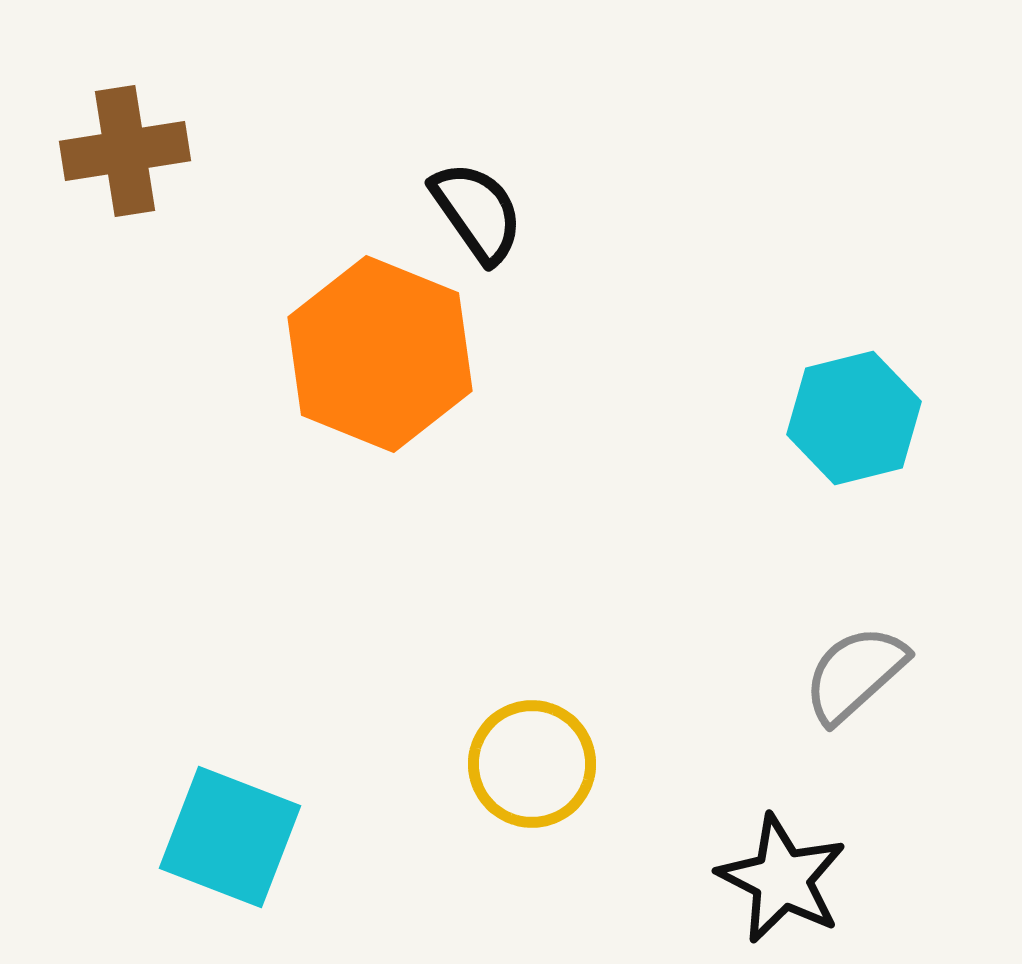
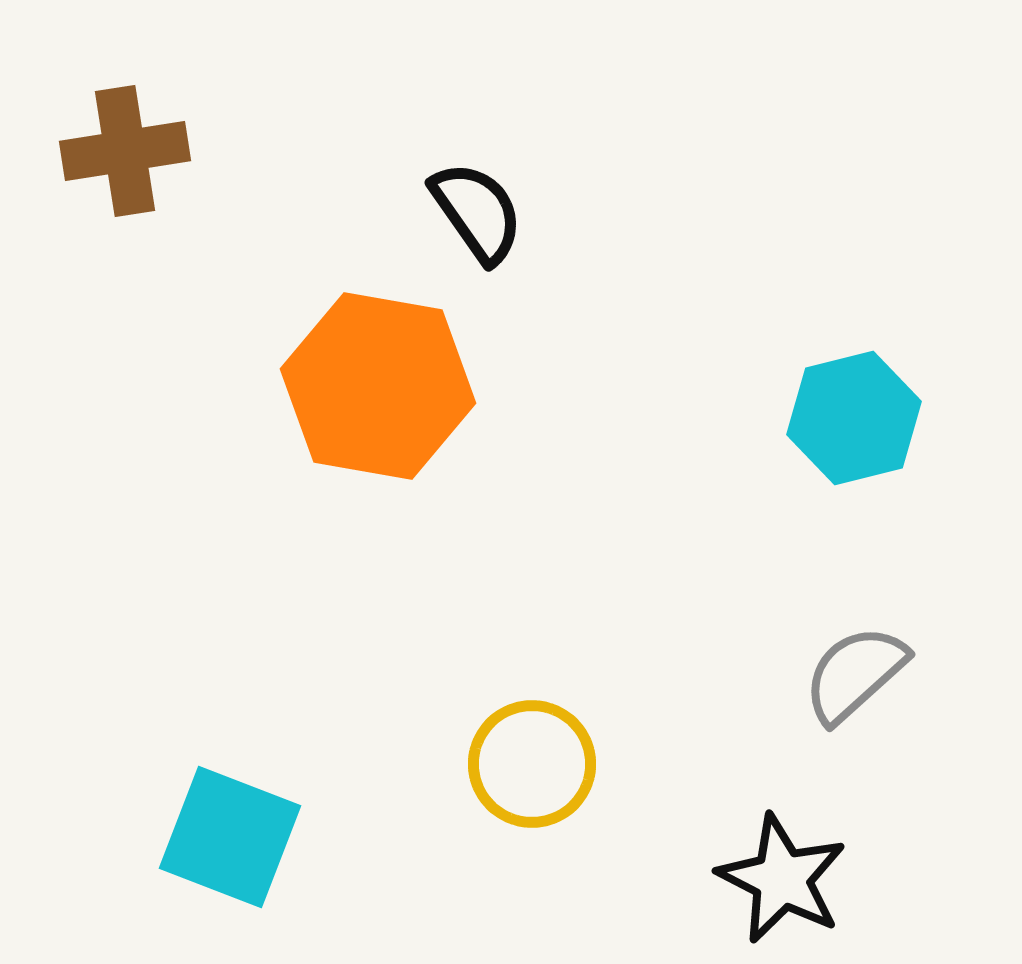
orange hexagon: moved 2 px left, 32 px down; rotated 12 degrees counterclockwise
